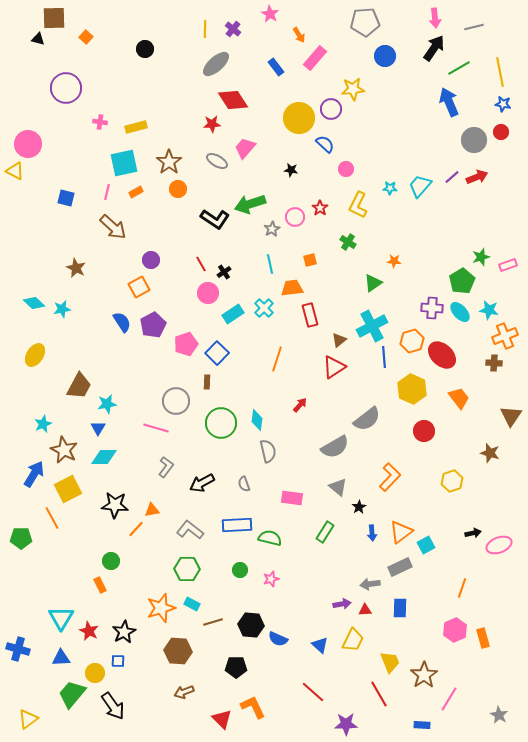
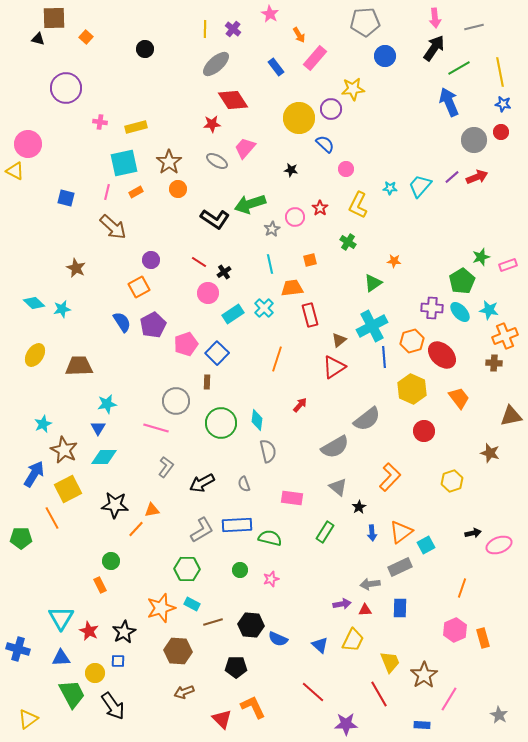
red line at (201, 264): moved 2 px left, 2 px up; rotated 28 degrees counterclockwise
brown trapezoid at (79, 386): moved 20 px up; rotated 120 degrees counterclockwise
brown triangle at (511, 416): rotated 45 degrees clockwise
gray L-shape at (190, 530): moved 12 px right; rotated 112 degrees clockwise
green trapezoid at (72, 694): rotated 112 degrees clockwise
